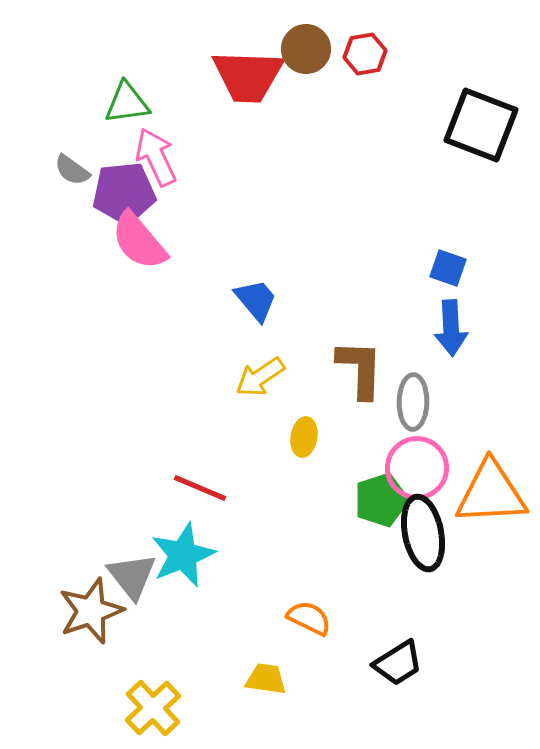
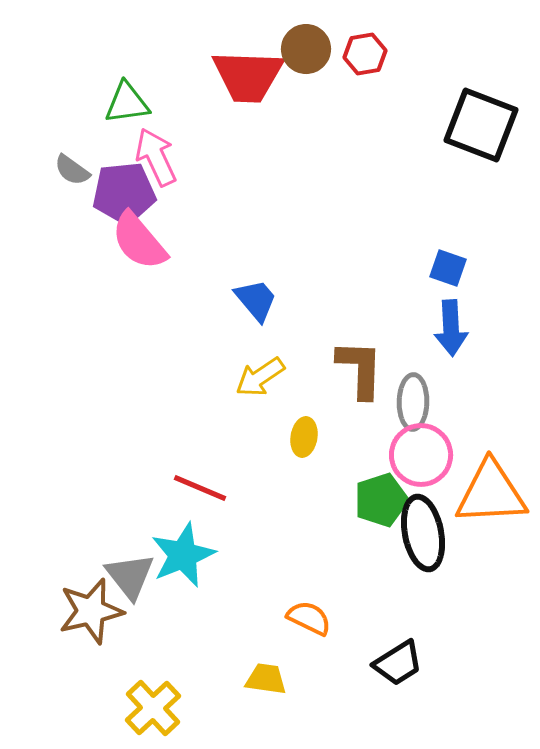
pink circle: moved 4 px right, 13 px up
gray triangle: moved 2 px left
brown star: rotated 6 degrees clockwise
